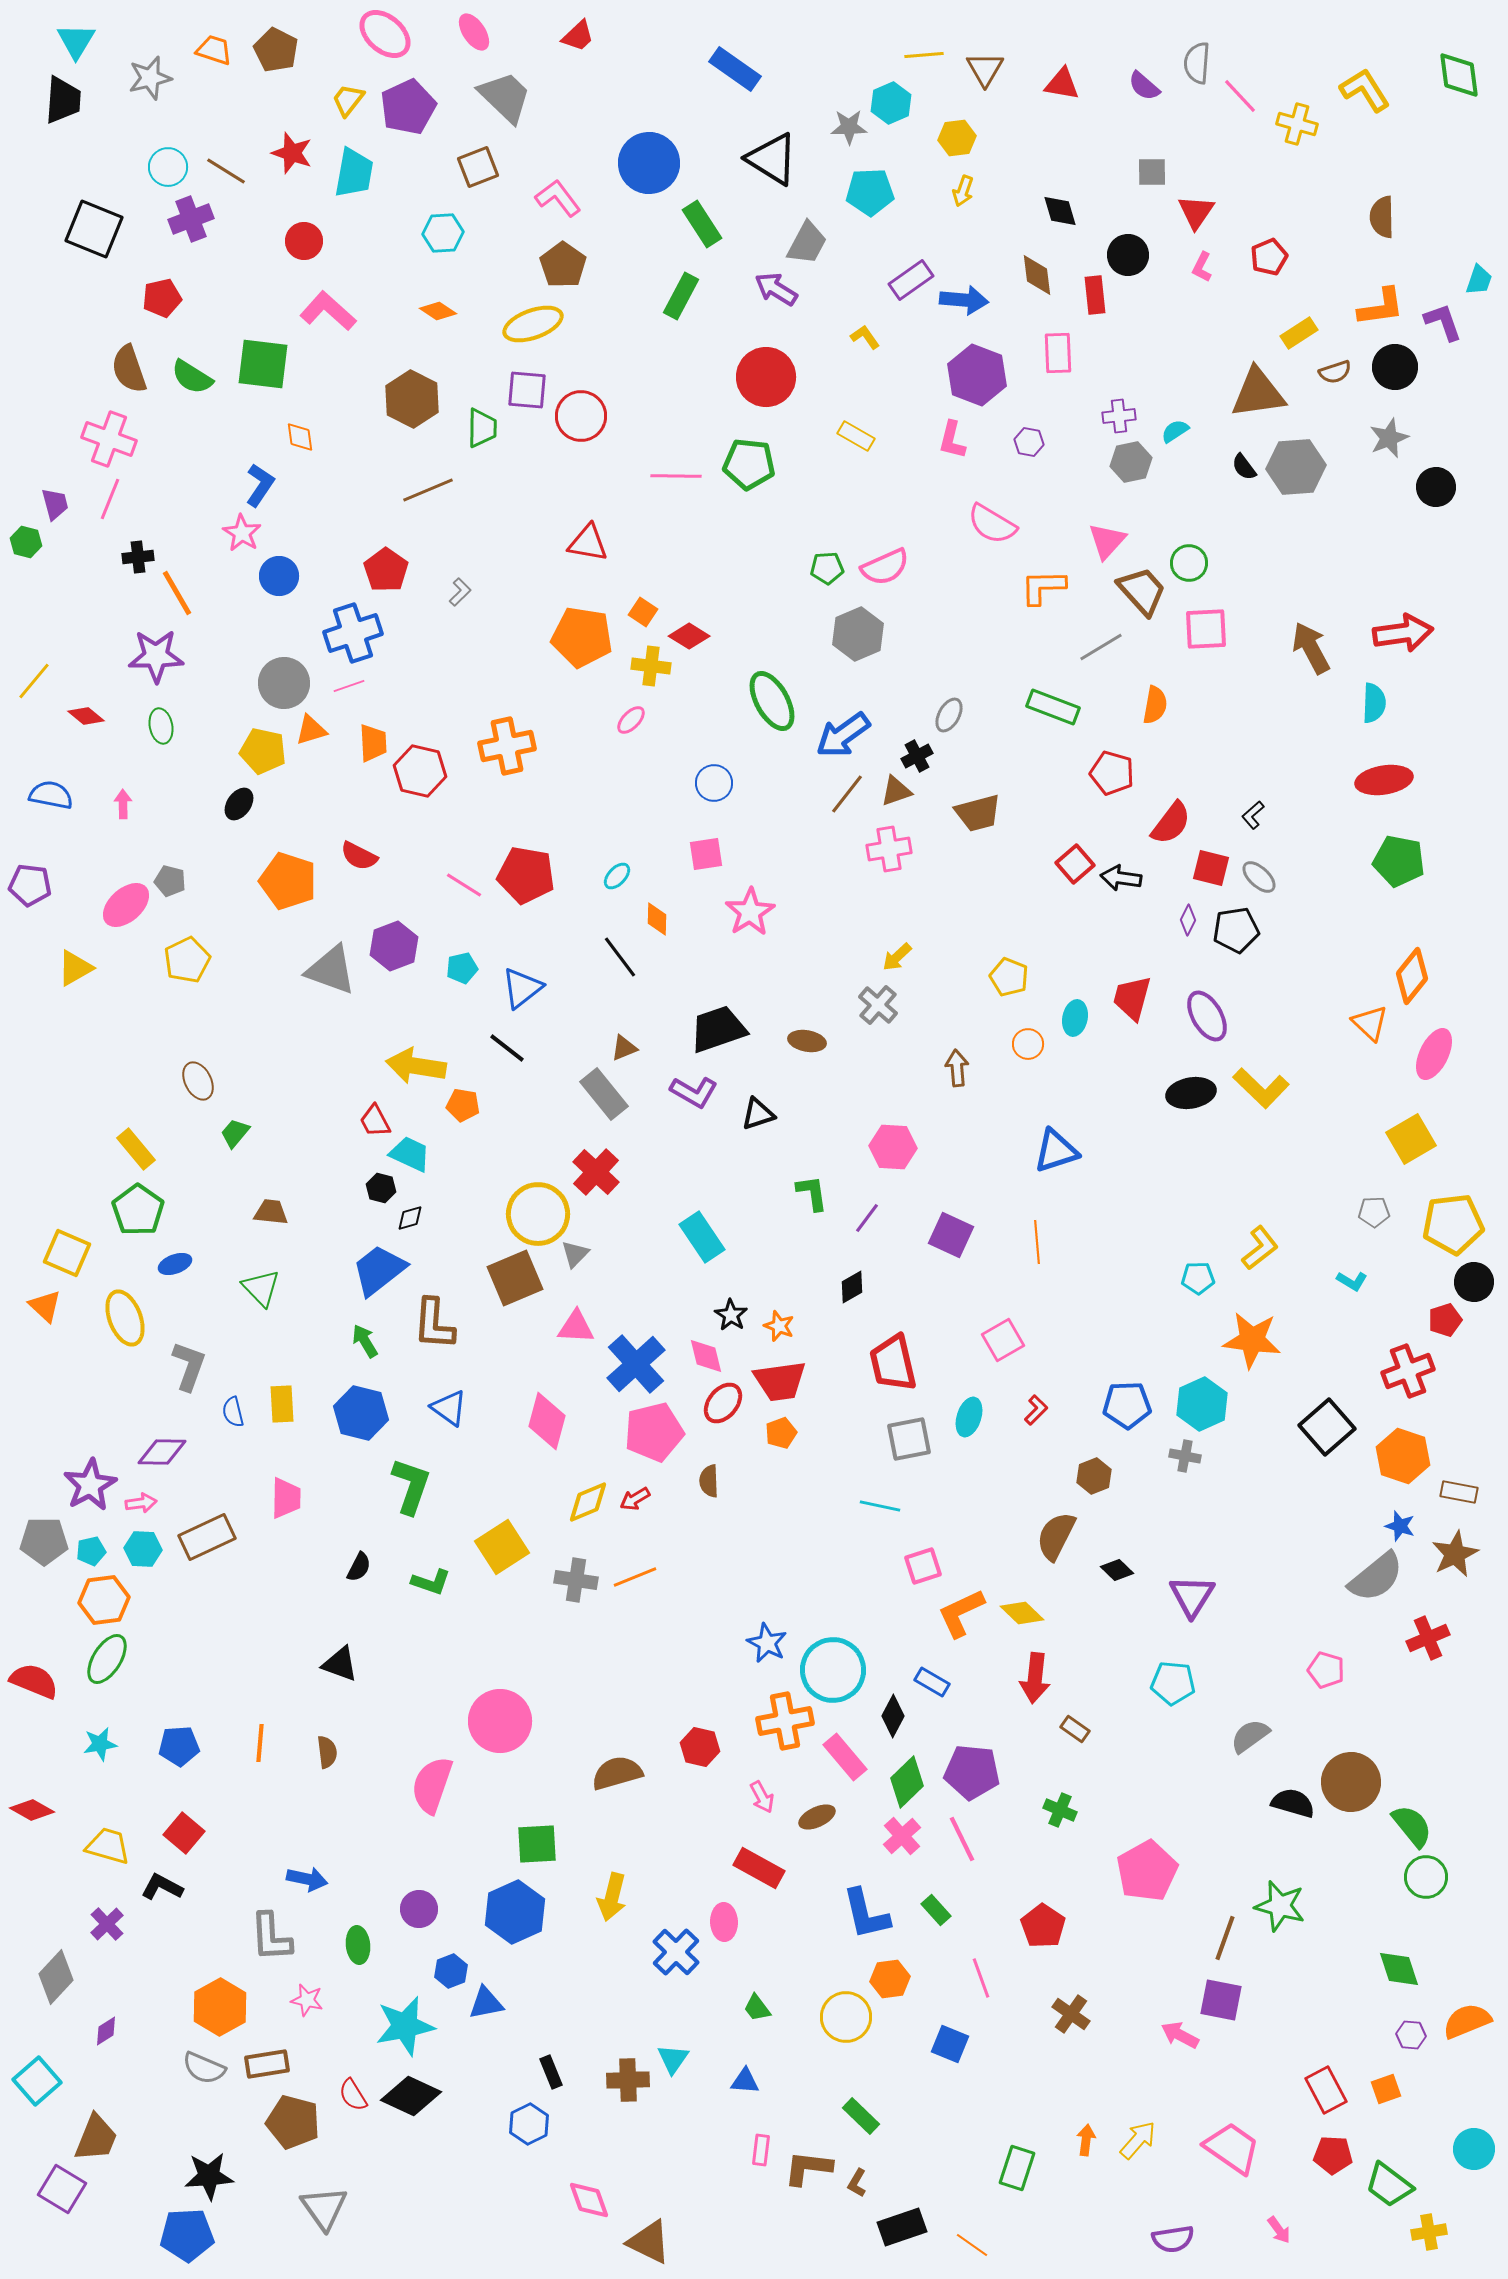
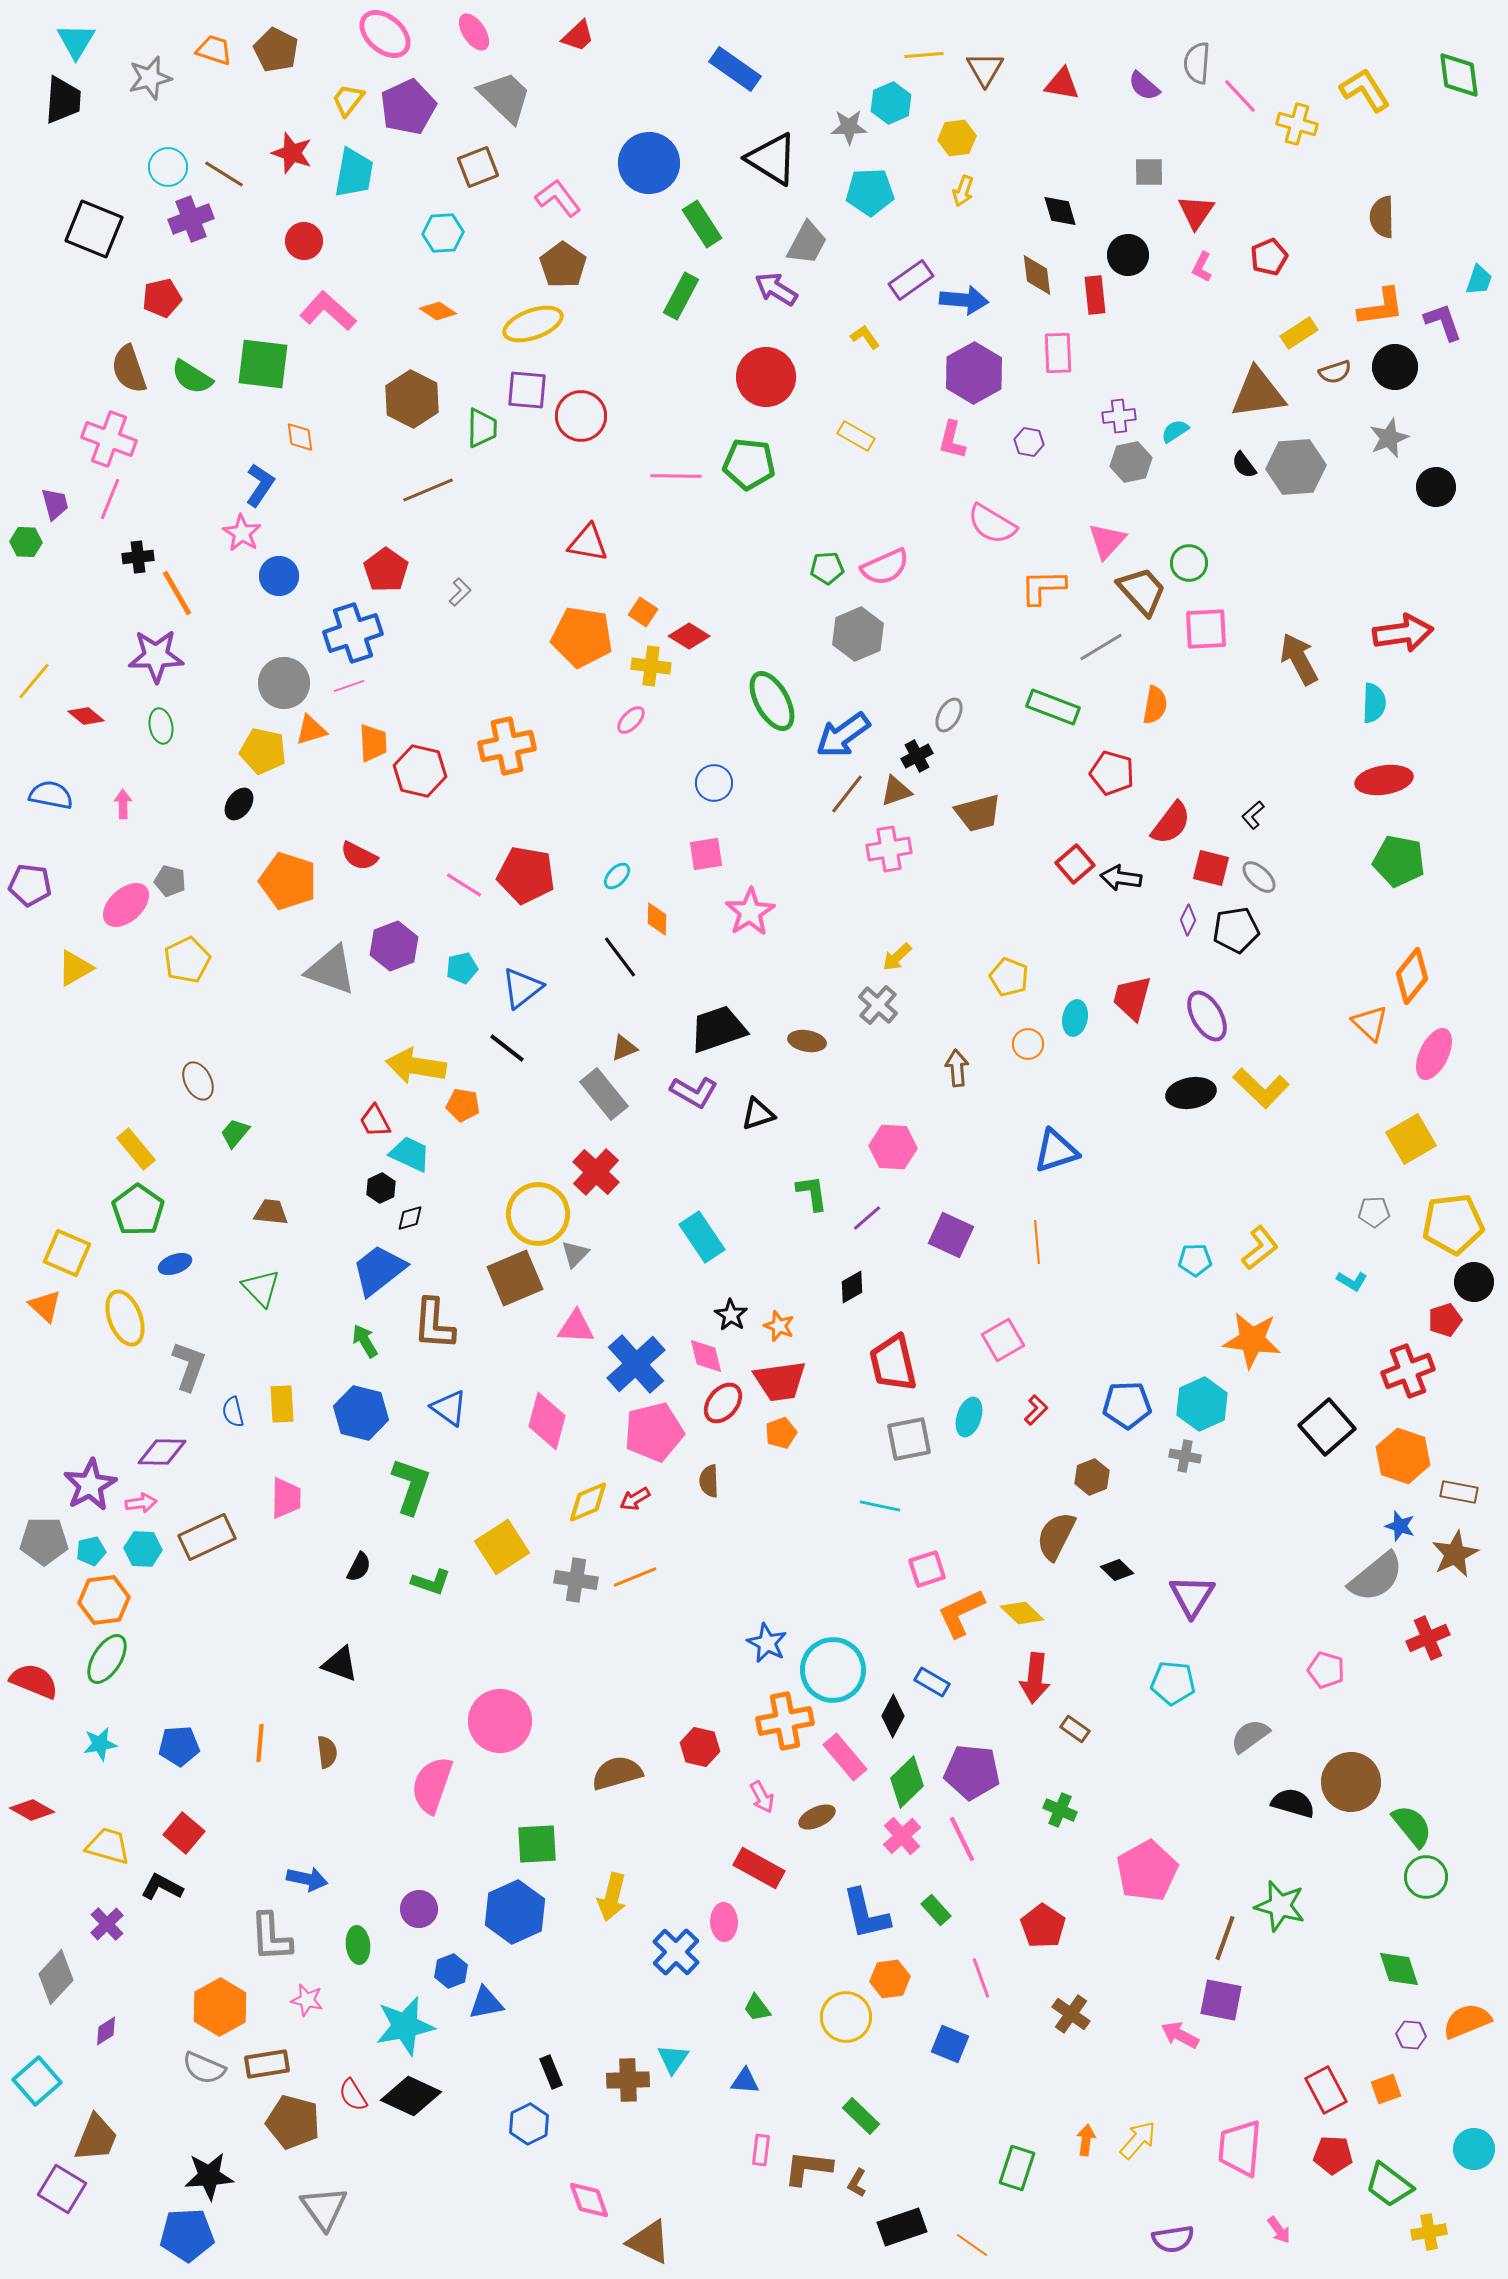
brown line at (226, 171): moved 2 px left, 3 px down
gray square at (1152, 172): moved 3 px left
purple hexagon at (977, 375): moved 3 px left, 2 px up; rotated 10 degrees clockwise
black semicircle at (1244, 467): moved 2 px up
green hexagon at (26, 542): rotated 12 degrees counterclockwise
brown arrow at (1311, 648): moved 12 px left, 11 px down
black hexagon at (381, 1188): rotated 20 degrees clockwise
purple line at (867, 1218): rotated 12 degrees clockwise
cyan pentagon at (1198, 1278): moved 3 px left, 18 px up
brown hexagon at (1094, 1476): moved 2 px left, 1 px down
pink square at (923, 1566): moved 4 px right, 3 px down
pink trapezoid at (1232, 2148): moved 8 px right; rotated 120 degrees counterclockwise
